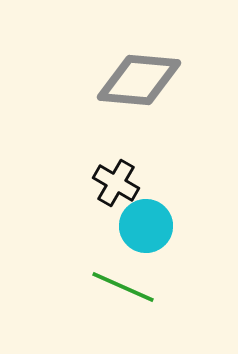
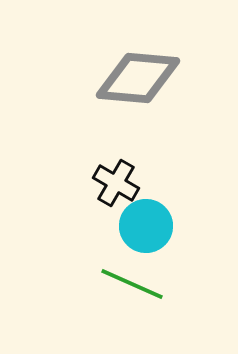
gray diamond: moved 1 px left, 2 px up
green line: moved 9 px right, 3 px up
